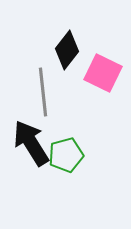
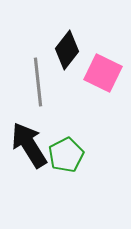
gray line: moved 5 px left, 10 px up
black arrow: moved 2 px left, 2 px down
green pentagon: rotated 12 degrees counterclockwise
